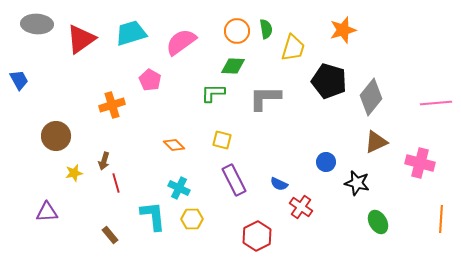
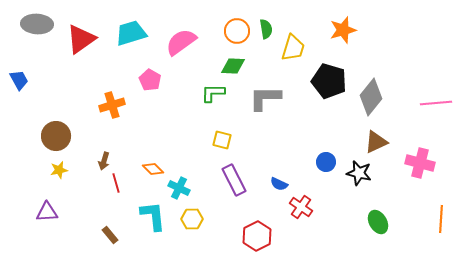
orange diamond: moved 21 px left, 24 px down
yellow star: moved 15 px left, 3 px up
black star: moved 2 px right, 10 px up
